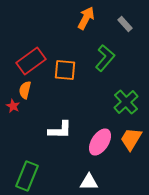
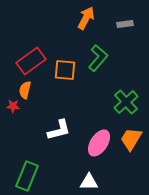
gray rectangle: rotated 56 degrees counterclockwise
green L-shape: moved 7 px left
red star: rotated 24 degrees counterclockwise
white L-shape: moved 1 px left; rotated 15 degrees counterclockwise
pink ellipse: moved 1 px left, 1 px down
